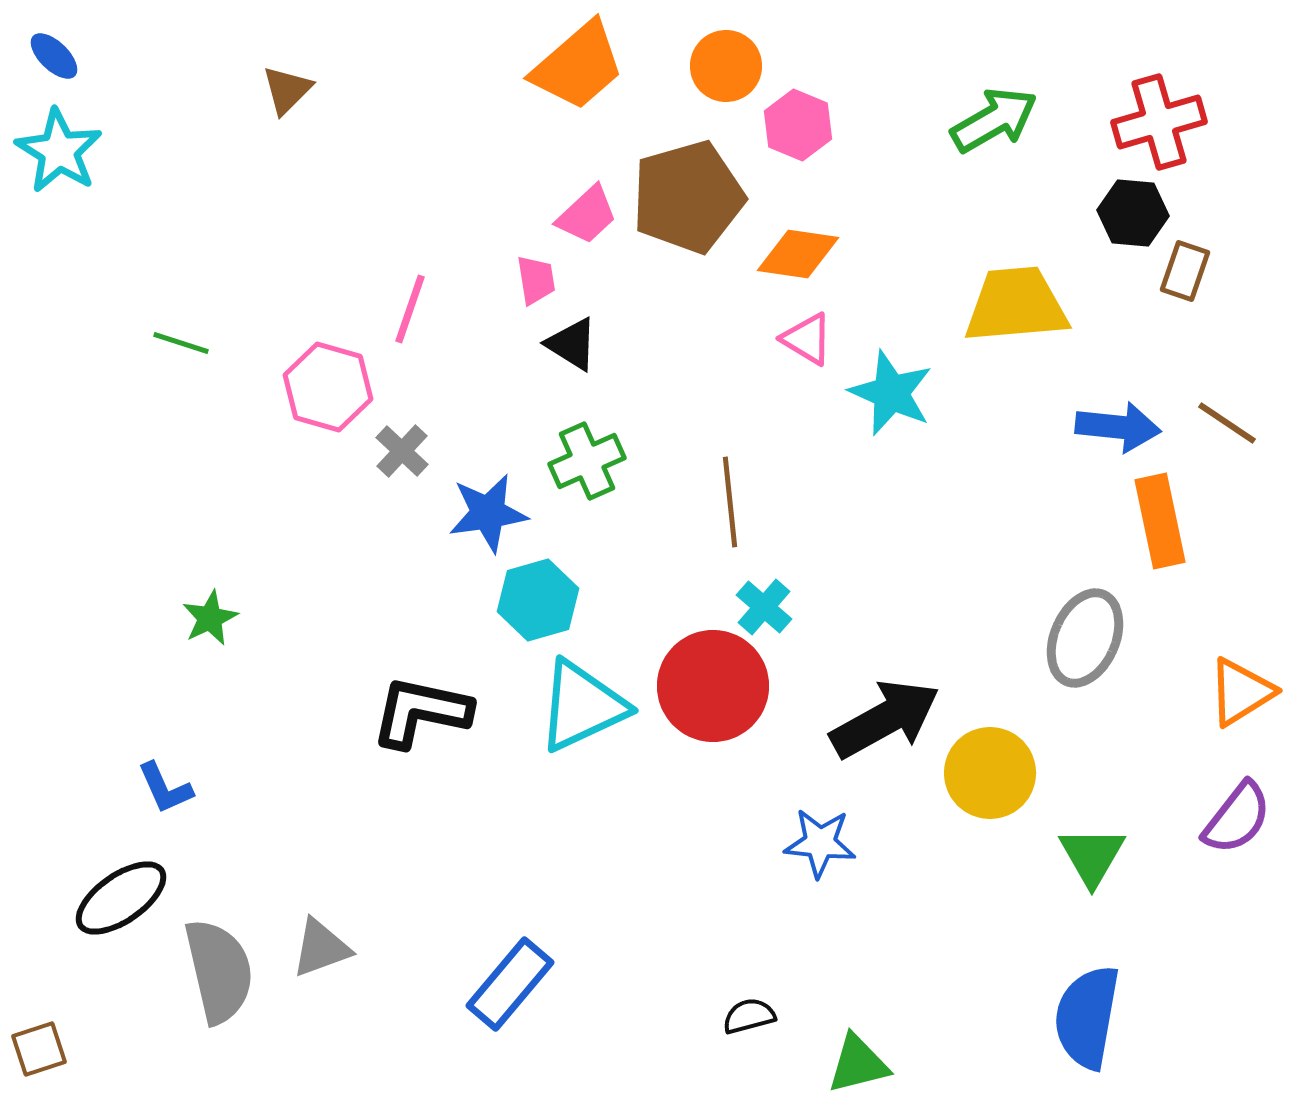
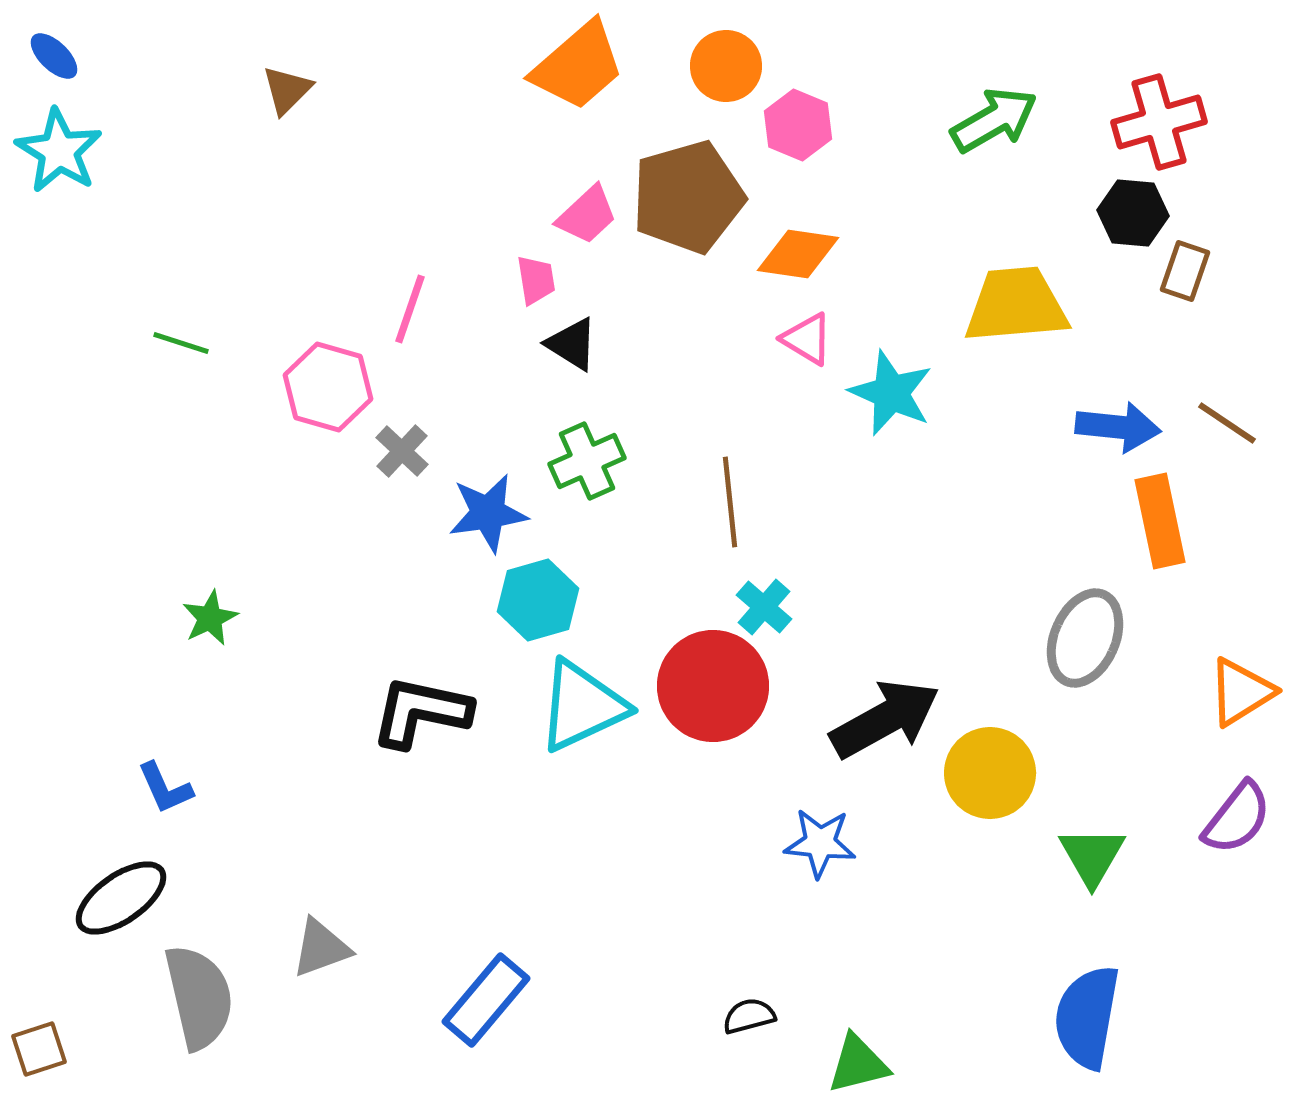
gray semicircle at (219, 971): moved 20 px left, 26 px down
blue rectangle at (510, 984): moved 24 px left, 16 px down
